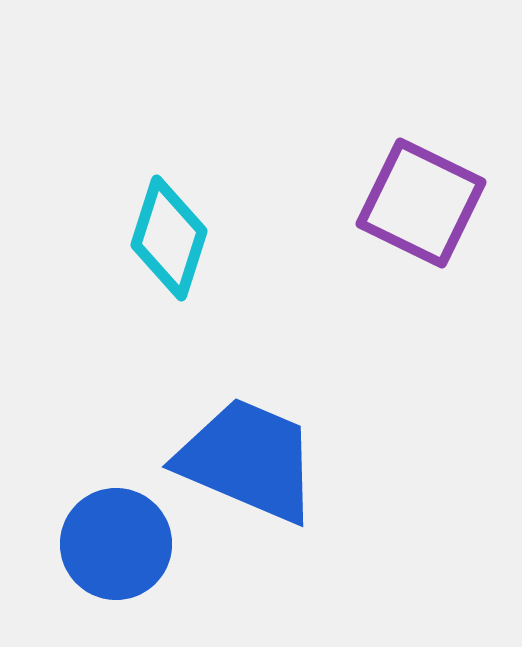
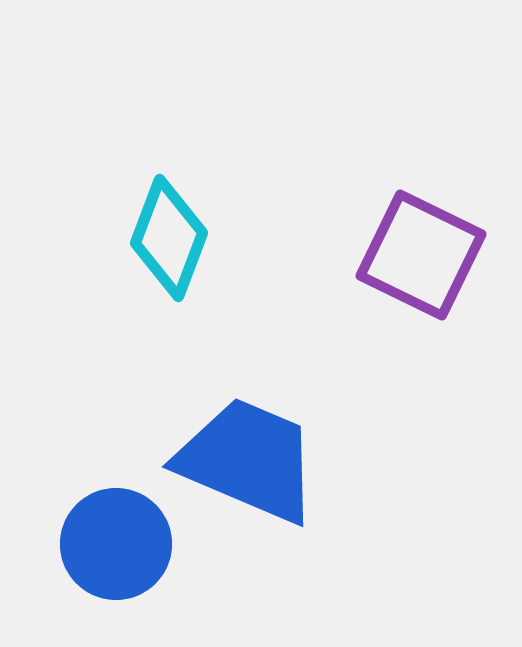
purple square: moved 52 px down
cyan diamond: rotated 3 degrees clockwise
